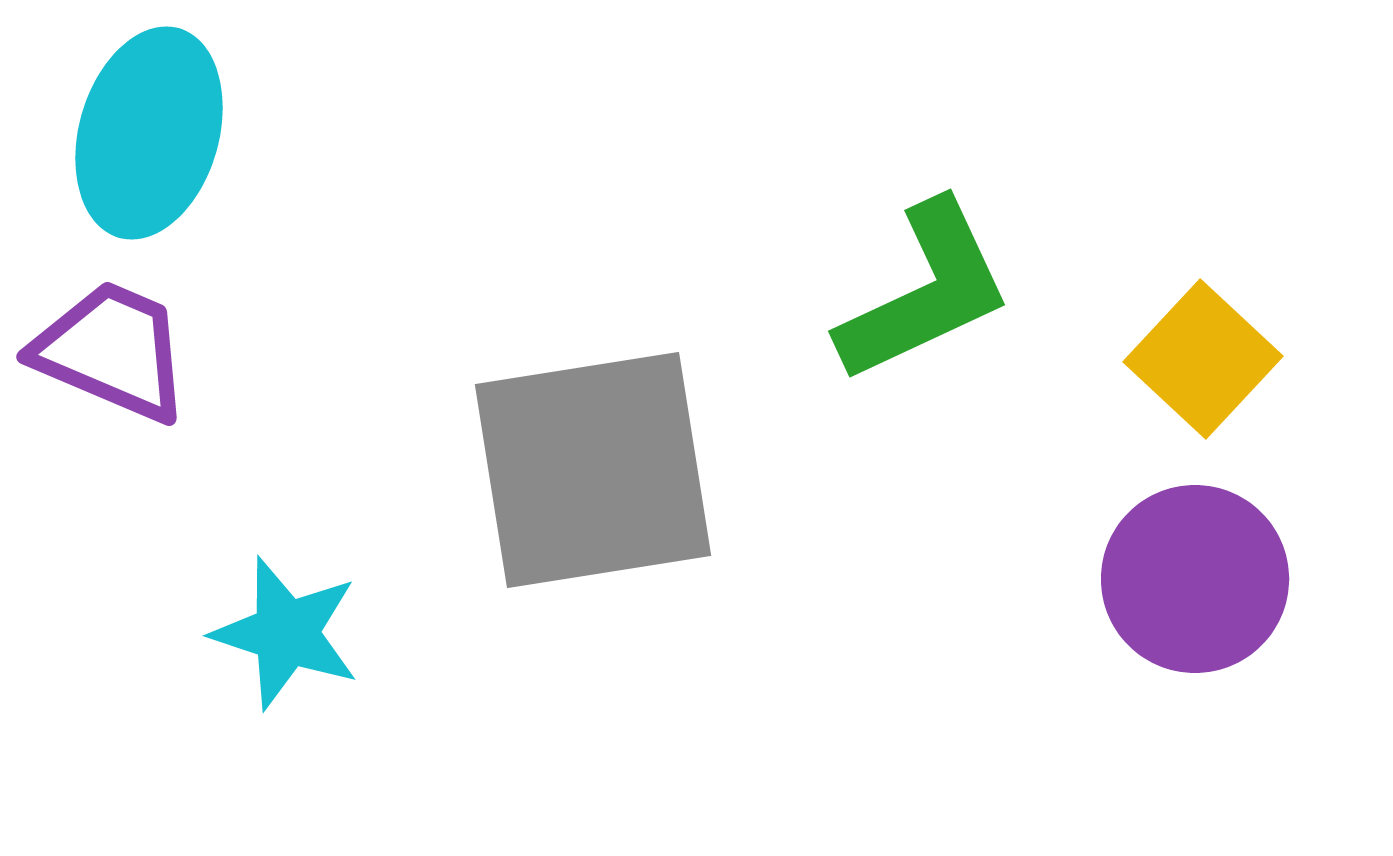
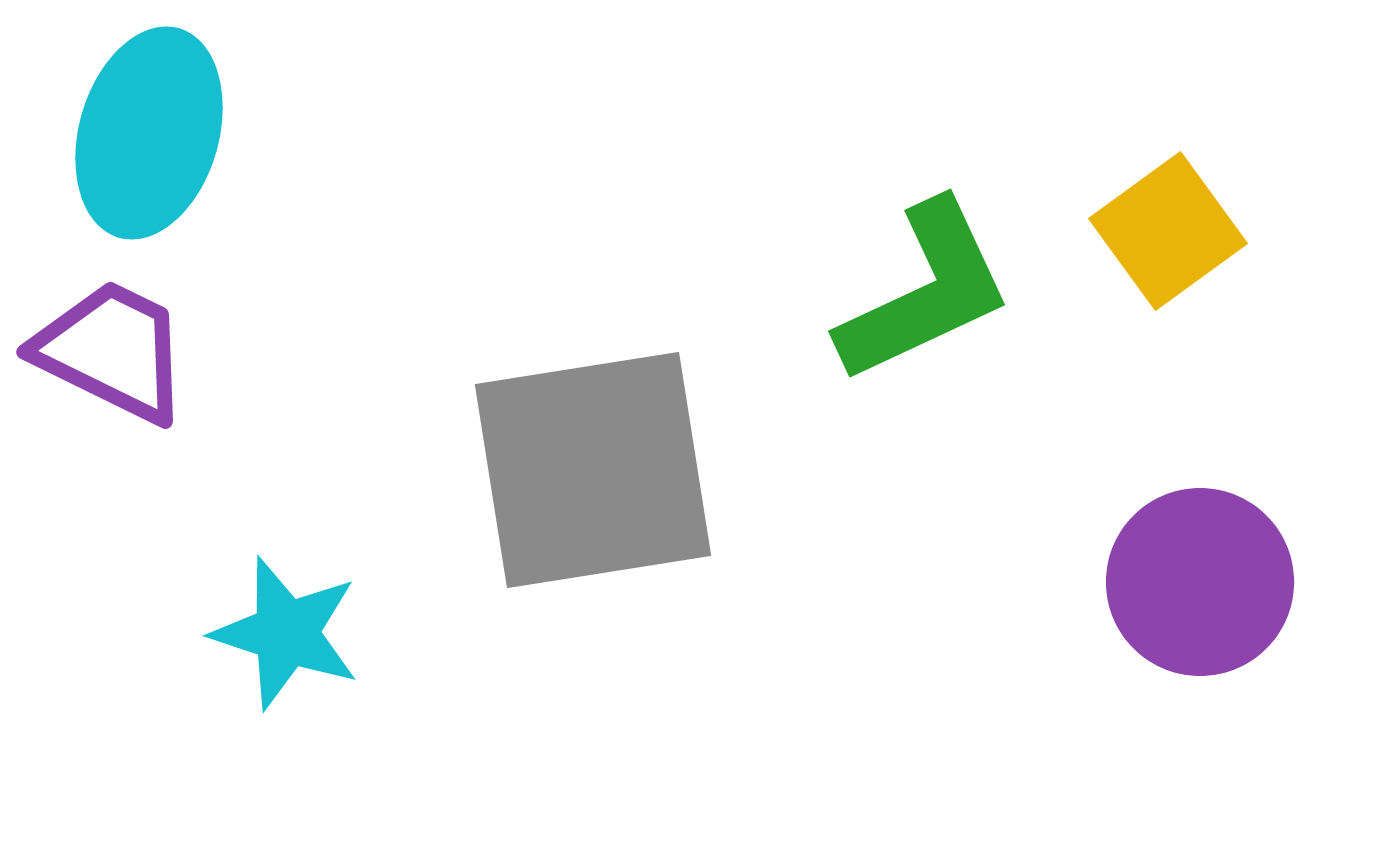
purple trapezoid: rotated 3 degrees clockwise
yellow square: moved 35 px left, 128 px up; rotated 11 degrees clockwise
purple circle: moved 5 px right, 3 px down
